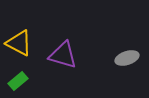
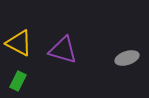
purple triangle: moved 5 px up
green rectangle: rotated 24 degrees counterclockwise
